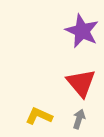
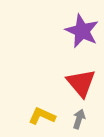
yellow L-shape: moved 3 px right
